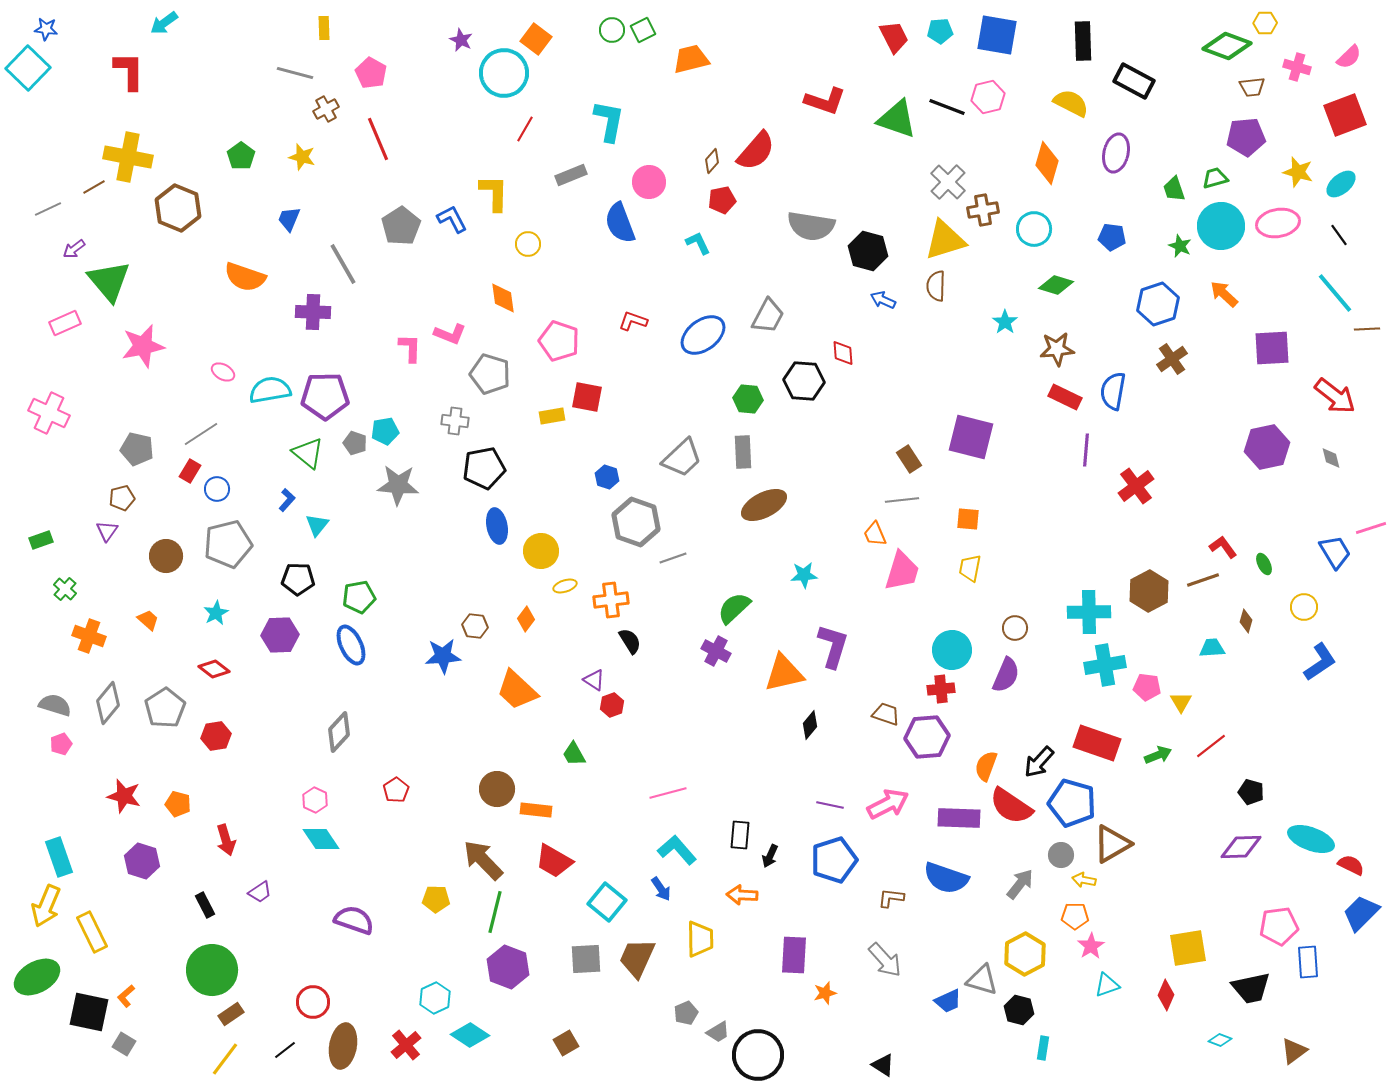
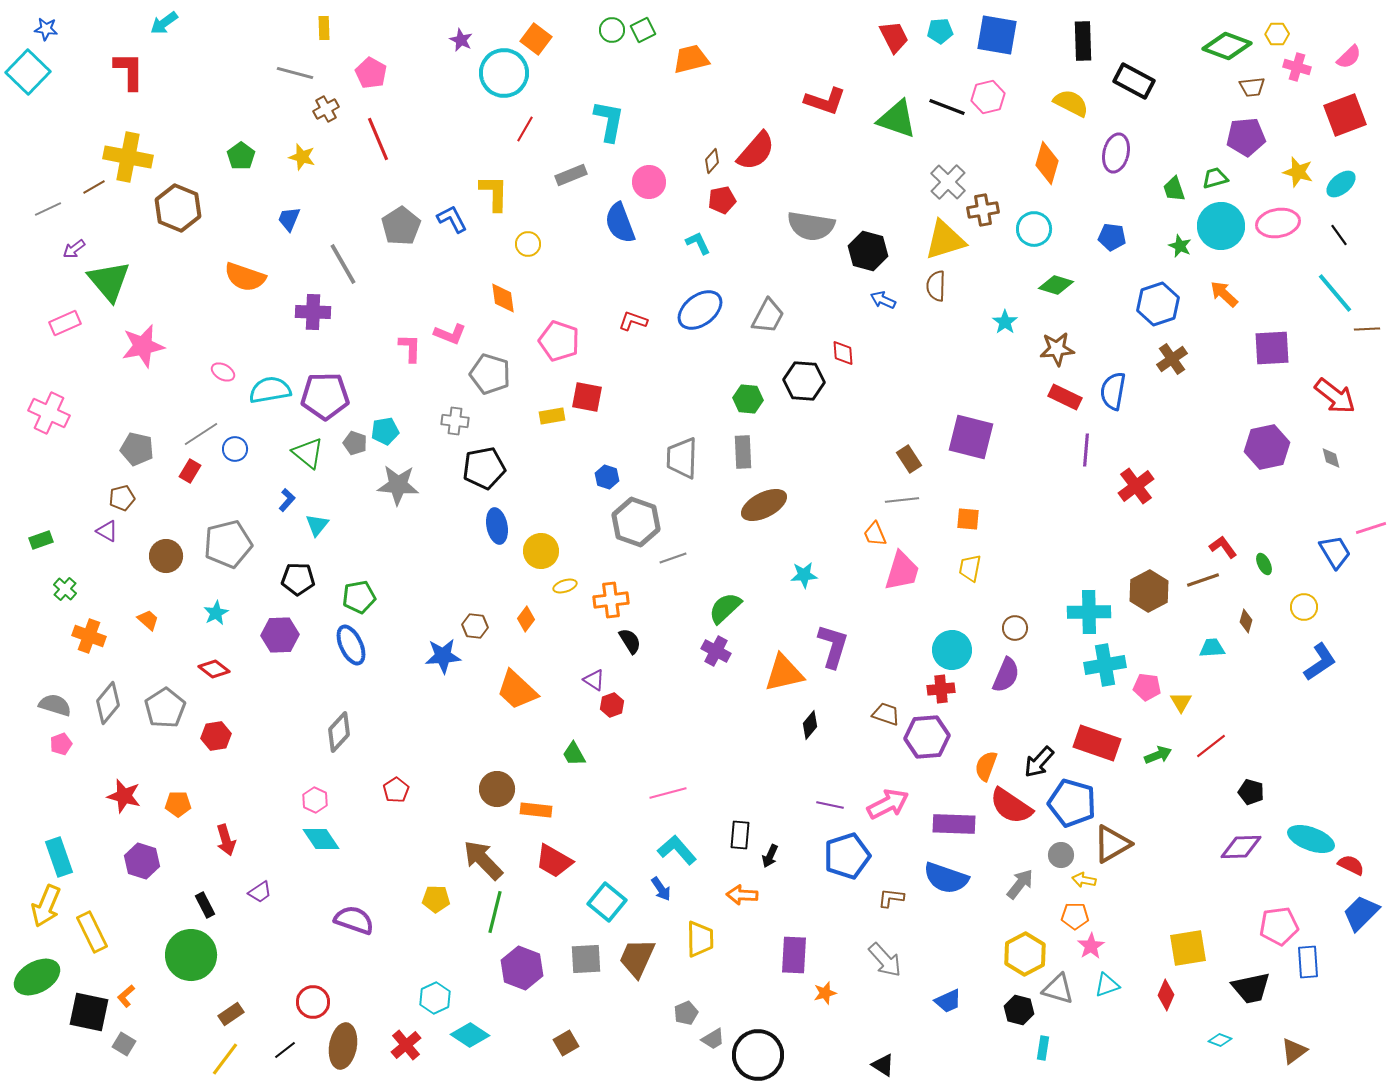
yellow hexagon at (1265, 23): moved 12 px right, 11 px down
cyan square at (28, 68): moved 4 px down
blue ellipse at (703, 335): moved 3 px left, 25 px up
gray trapezoid at (682, 458): rotated 135 degrees clockwise
blue circle at (217, 489): moved 18 px right, 40 px up
purple triangle at (107, 531): rotated 35 degrees counterclockwise
green semicircle at (734, 608): moved 9 px left
orange pentagon at (178, 804): rotated 15 degrees counterclockwise
purple rectangle at (959, 818): moved 5 px left, 6 px down
blue pentagon at (834, 860): moved 13 px right, 4 px up
purple hexagon at (508, 967): moved 14 px right, 1 px down
green circle at (212, 970): moved 21 px left, 15 px up
gray triangle at (982, 980): moved 76 px right, 9 px down
gray trapezoid at (718, 1032): moved 5 px left, 7 px down
